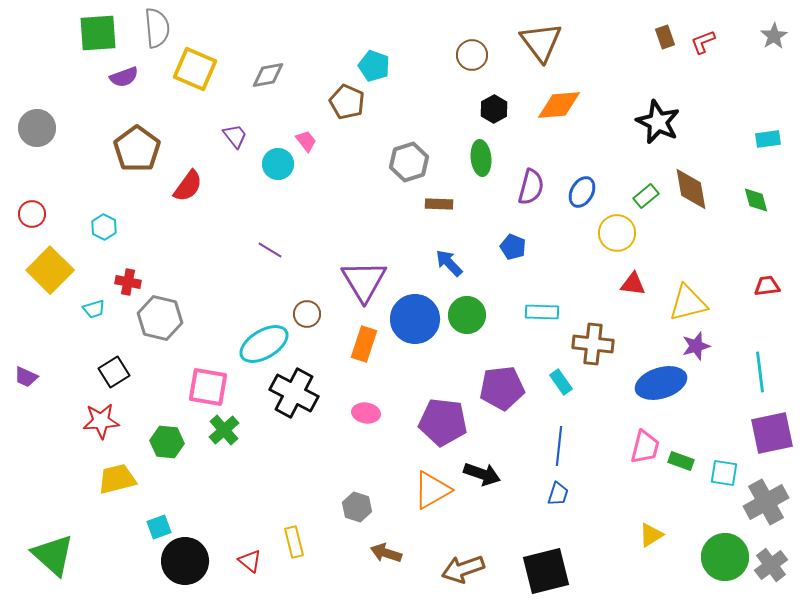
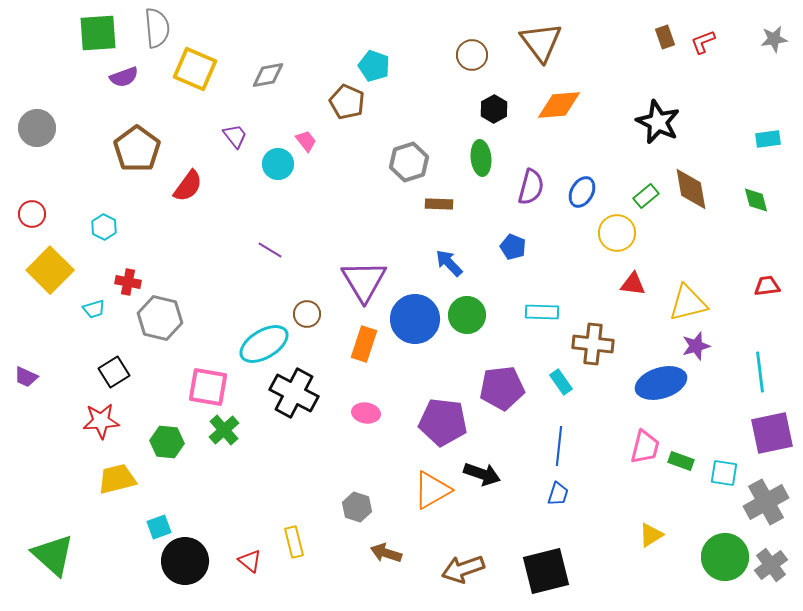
gray star at (774, 36): moved 3 px down; rotated 24 degrees clockwise
